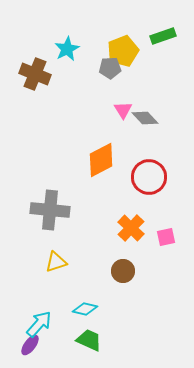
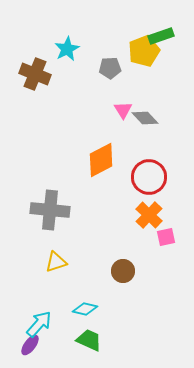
green rectangle: moved 2 px left
yellow pentagon: moved 21 px right
orange cross: moved 18 px right, 13 px up
